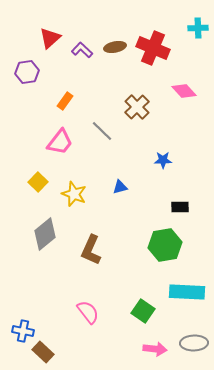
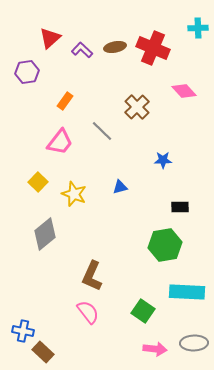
brown L-shape: moved 1 px right, 26 px down
